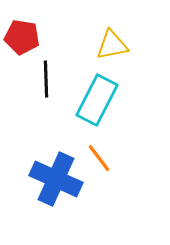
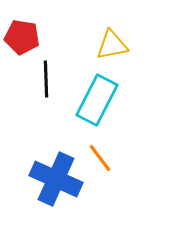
orange line: moved 1 px right
